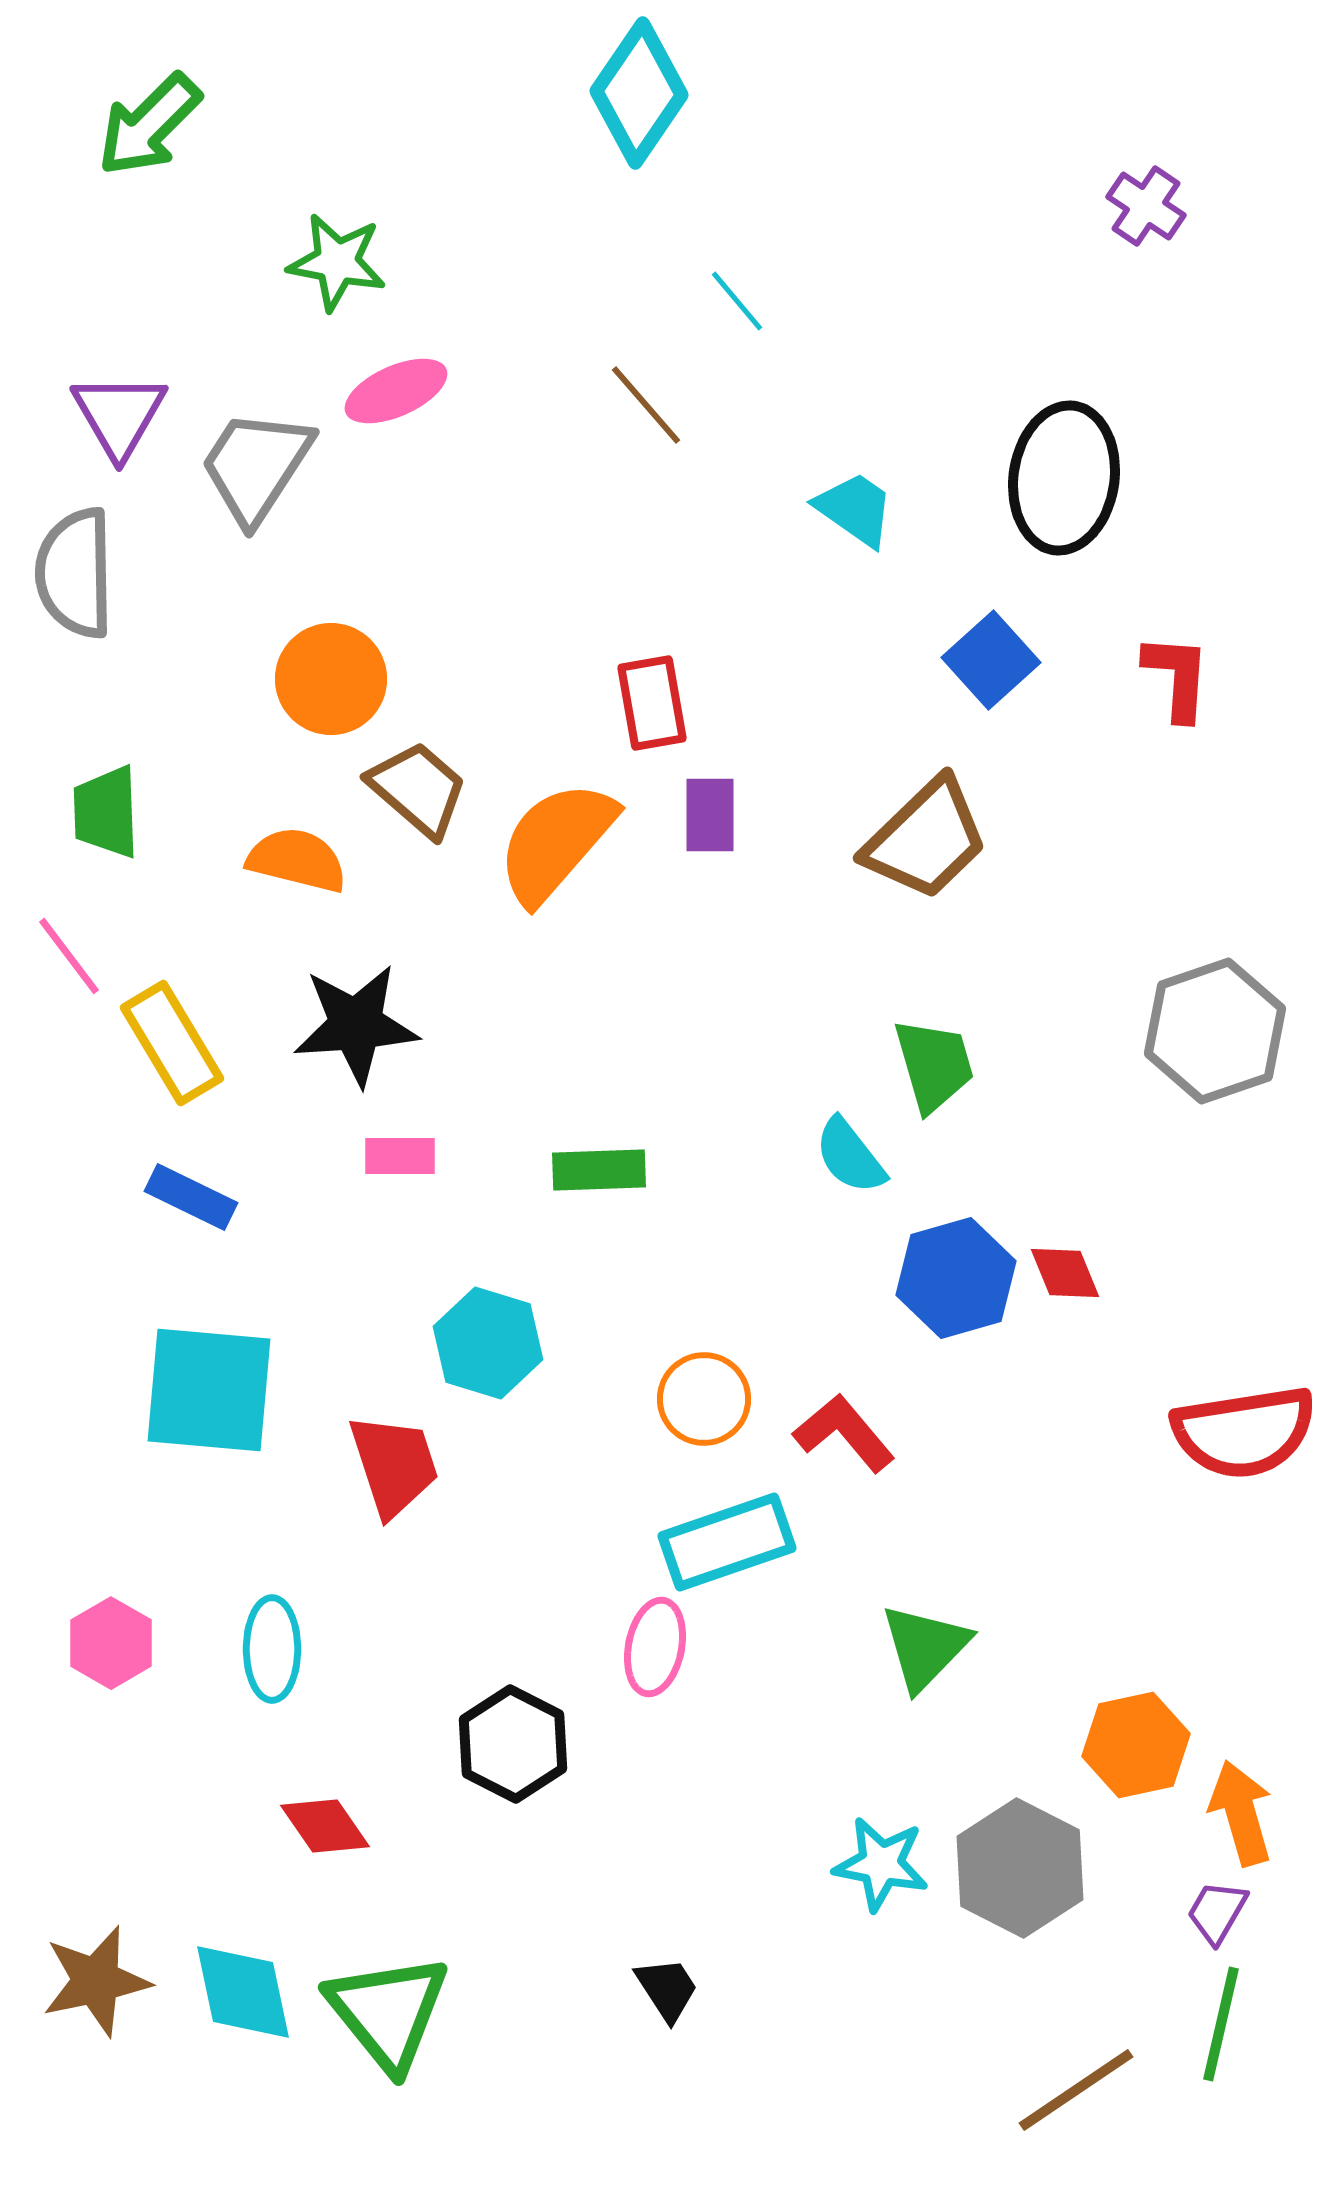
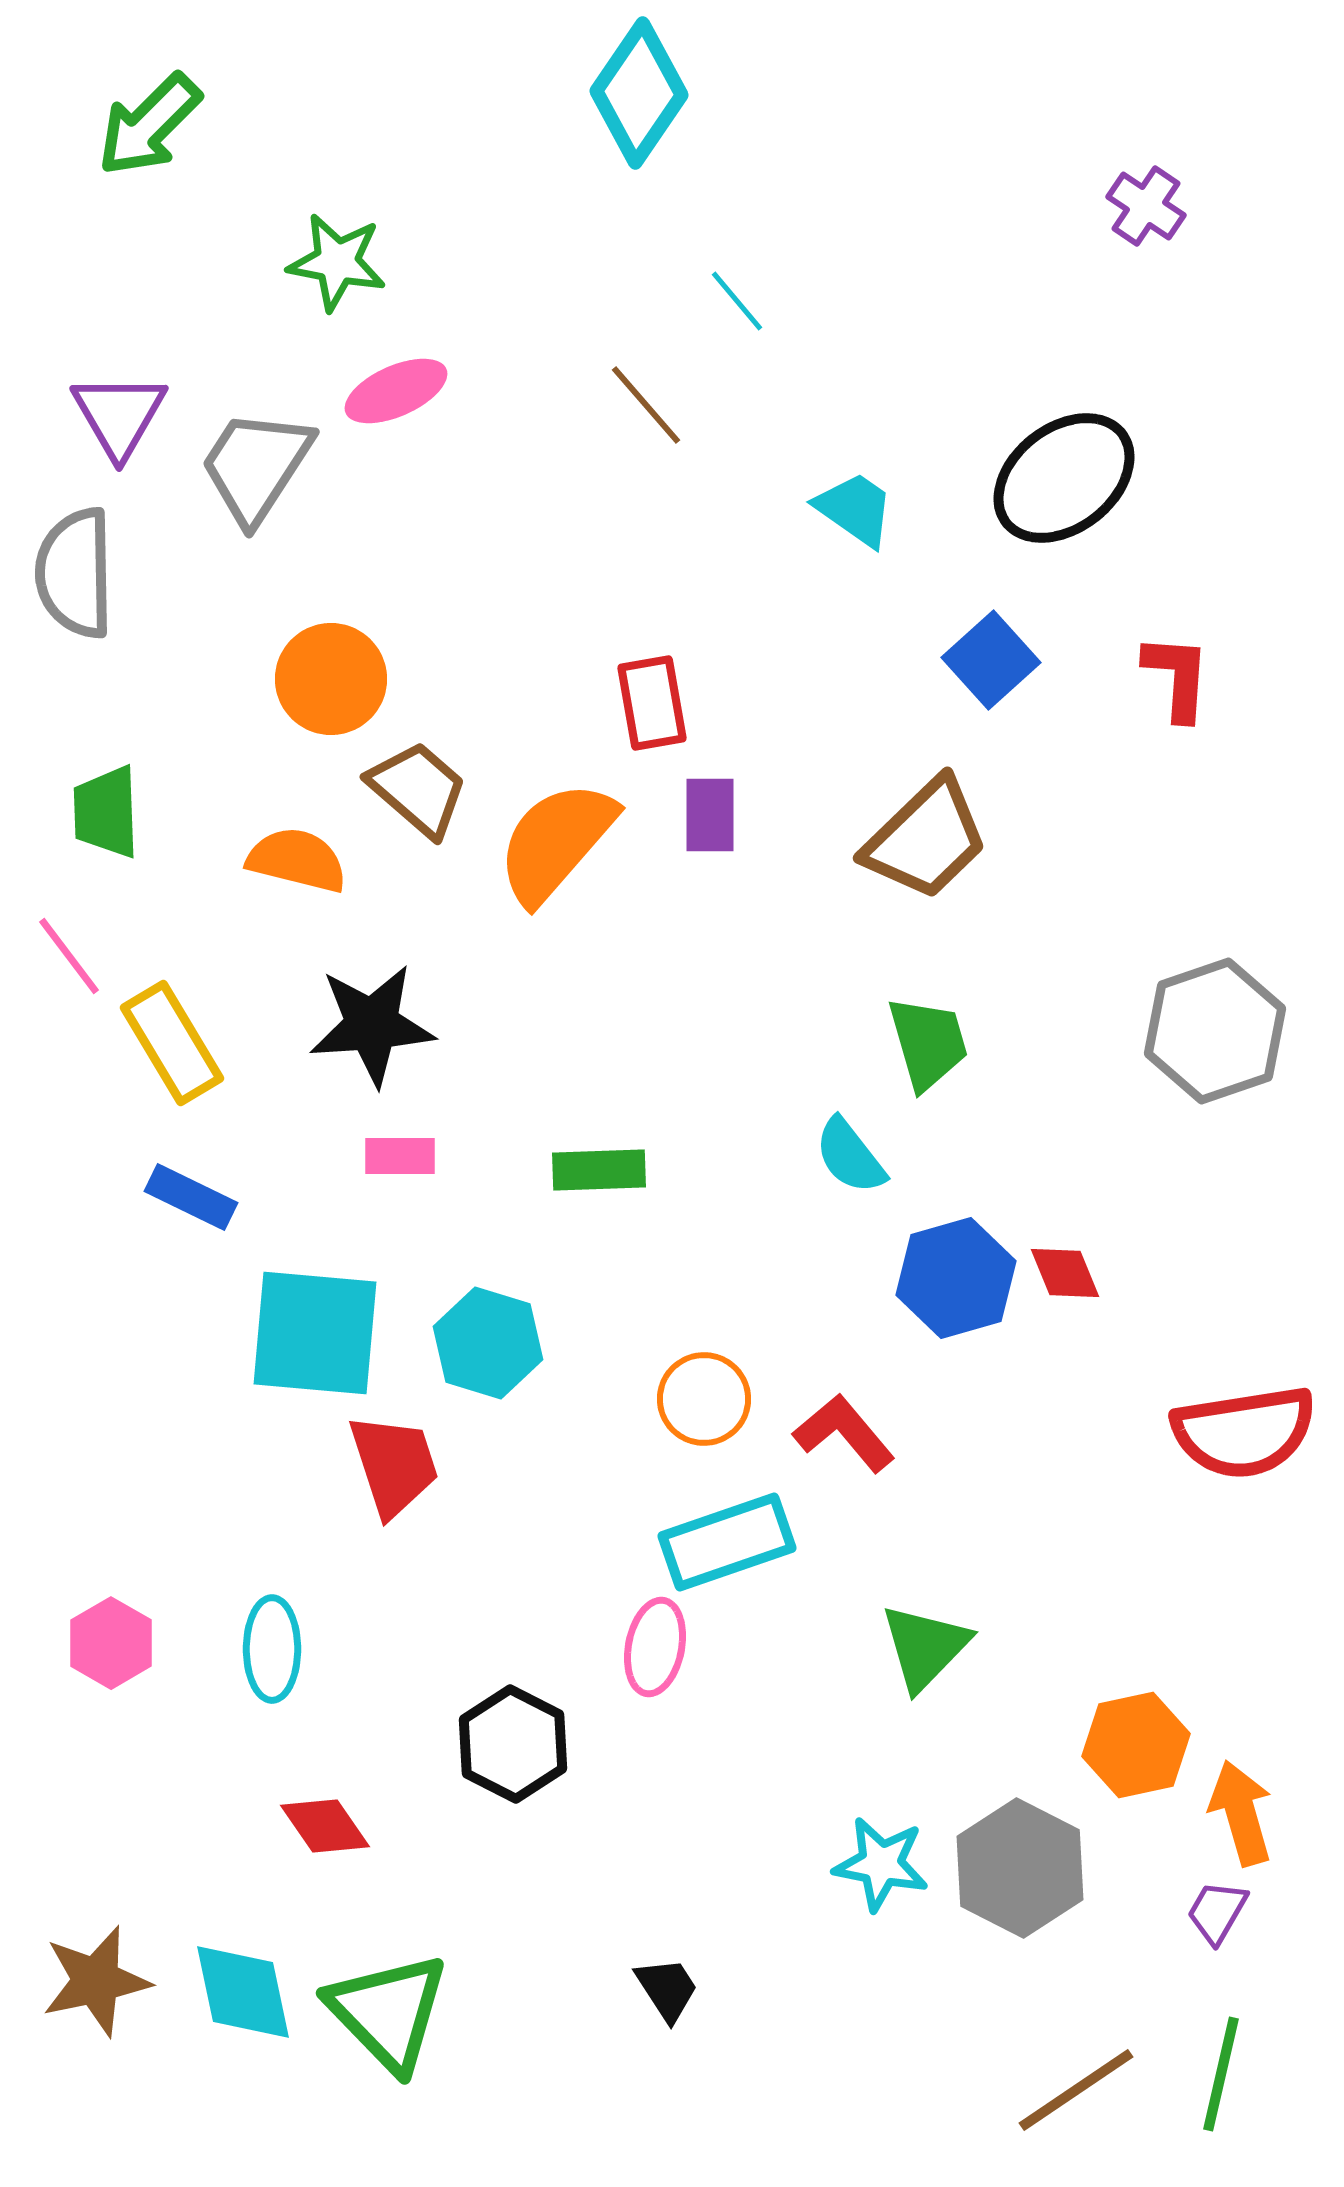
black ellipse at (1064, 478): rotated 44 degrees clockwise
black star at (356, 1025): moved 16 px right
green trapezoid at (934, 1065): moved 6 px left, 22 px up
cyan square at (209, 1390): moved 106 px right, 57 px up
green triangle at (388, 2012): rotated 5 degrees counterclockwise
green line at (1221, 2024): moved 50 px down
